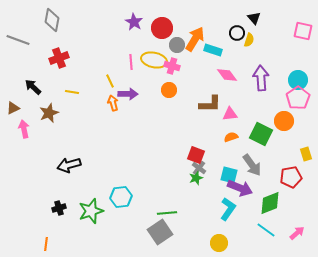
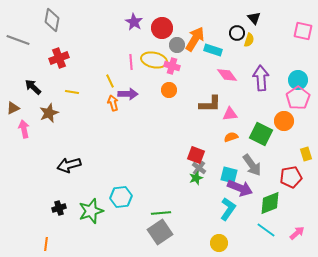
green line at (167, 213): moved 6 px left
